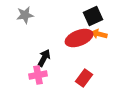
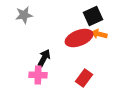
gray star: moved 1 px left
pink cross: rotated 12 degrees clockwise
